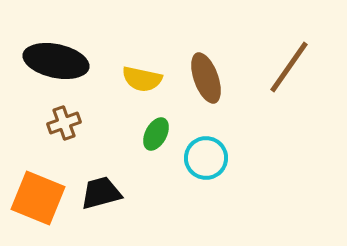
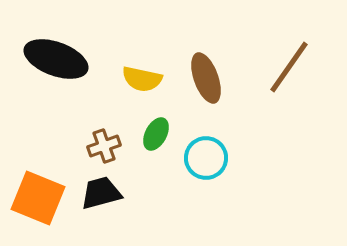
black ellipse: moved 2 px up; rotated 8 degrees clockwise
brown cross: moved 40 px right, 23 px down
